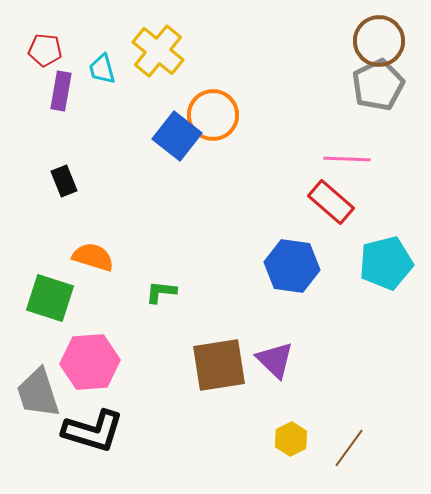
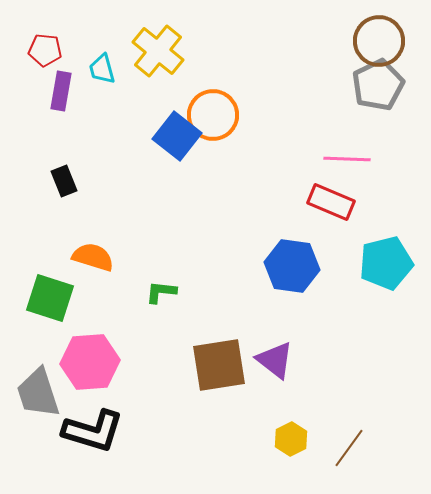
red rectangle: rotated 18 degrees counterclockwise
purple triangle: rotated 6 degrees counterclockwise
